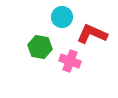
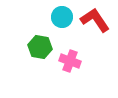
red L-shape: moved 3 px right, 14 px up; rotated 32 degrees clockwise
